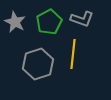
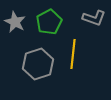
gray L-shape: moved 12 px right, 1 px up
